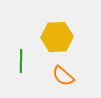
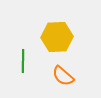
green line: moved 2 px right
